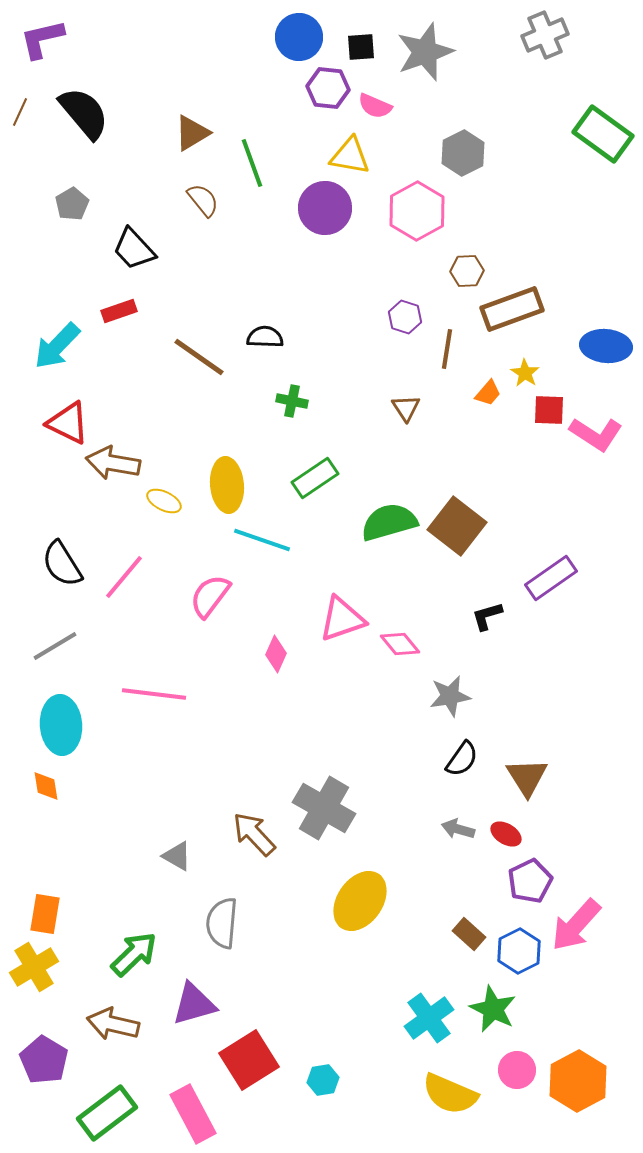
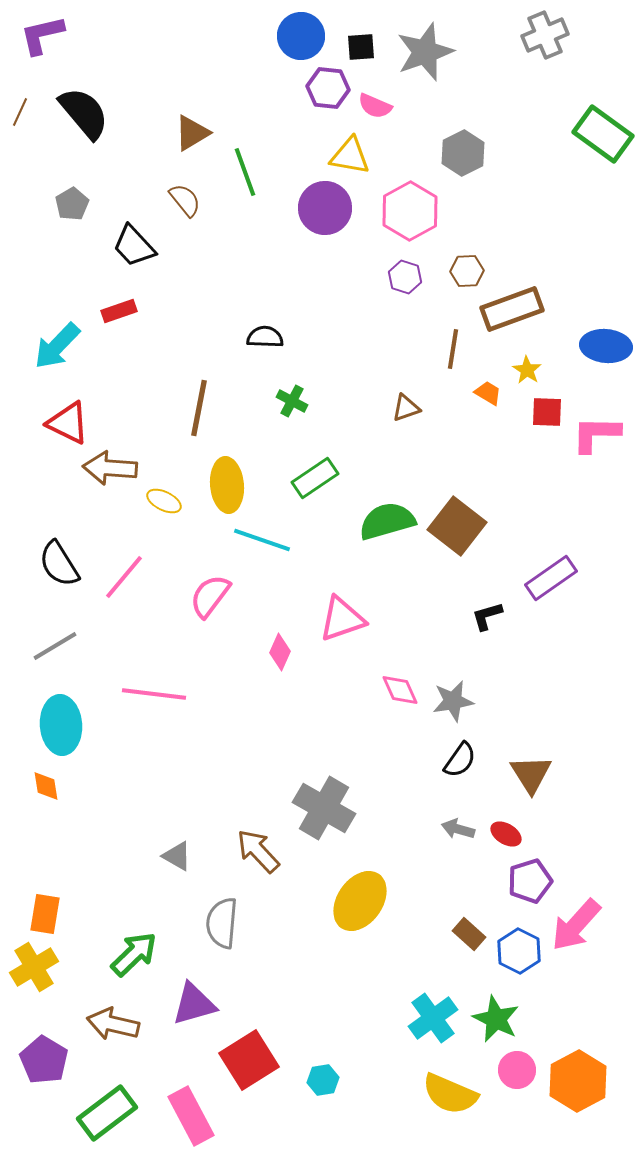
blue circle at (299, 37): moved 2 px right, 1 px up
purple L-shape at (42, 39): moved 4 px up
green line at (252, 163): moved 7 px left, 9 px down
brown semicircle at (203, 200): moved 18 px left
pink hexagon at (417, 211): moved 7 px left
black trapezoid at (134, 249): moved 3 px up
purple hexagon at (405, 317): moved 40 px up
brown line at (447, 349): moved 6 px right
brown line at (199, 357): moved 51 px down; rotated 66 degrees clockwise
yellow star at (525, 373): moved 2 px right, 3 px up
orange trapezoid at (488, 393): rotated 100 degrees counterclockwise
green cross at (292, 401): rotated 16 degrees clockwise
brown triangle at (406, 408): rotated 44 degrees clockwise
red square at (549, 410): moved 2 px left, 2 px down
pink L-shape at (596, 434): rotated 148 degrees clockwise
brown arrow at (113, 463): moved 3 px left, 5 px down; rotated 6 degrees counterclockwise
green semicircle at (389, 522): moved 2 px left, 1 px up
black semicircle at (62, 564): moved 3 px left
pink diamond at (400, 644): moved 46 px down; rotated 15 degrees clockwise
pink diamond at (276, 654): moved 4 px right, 2 px up
gray star at (450, 696): moved 3 px right, 5 px down
black semicircle at (462, 759): moved 2 px left, 1 px down
brown triangle at (527, 777): moved 4 px right, 3 px up
brown arrow at (254, 834): moved 4 px right, 17 px down
purple pentagon at (530, 881): rotated 9 degrees clockwise
blue hexagon at (519, 951): rotated 6 degrees counterclockwise
green star at (493, 1009): moved 3 px right, 10 px down
cyan cross at (429, 1018): moved 4 px right
pink rectangle at (193, 1114): moved 2 px left, 2 px down
